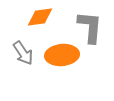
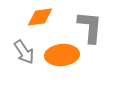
gray arrow: moved 1 px right, 1 px up
